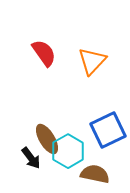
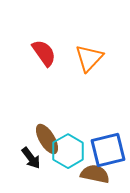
orange triangle: moved 3 px left, 3 px up
blue square: moved 20 px down; rotated 12 degrees clockwise
